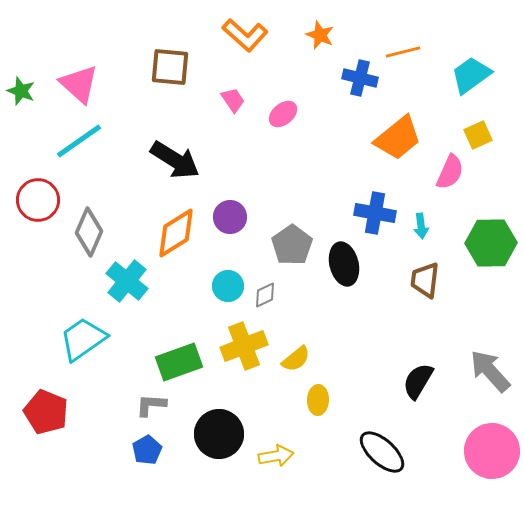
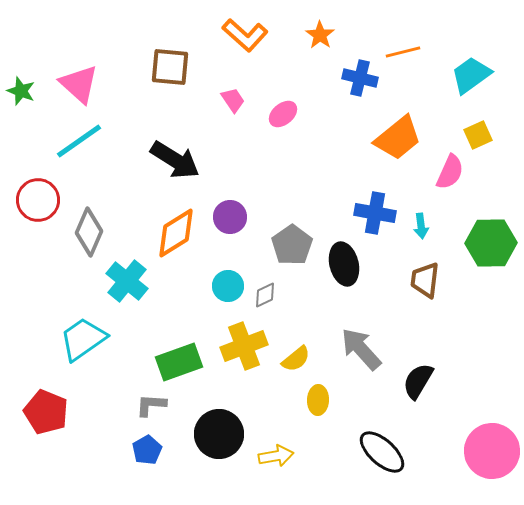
orange star at (320, 35): rotated 12 degrees clockwise
gray arrow at (490, 371): moved 129 px left, 22 px up
